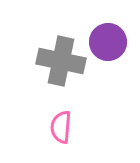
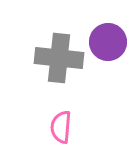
gray cross: moved 2 px left, 3 px up; rotated 6 degrees counterclockwise
